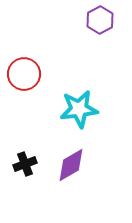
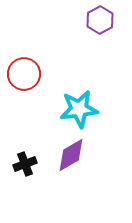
purple diamond: moved 10 px up
